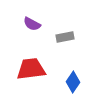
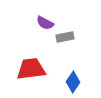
purple semicircle: moved 13 px right, 1 px up
